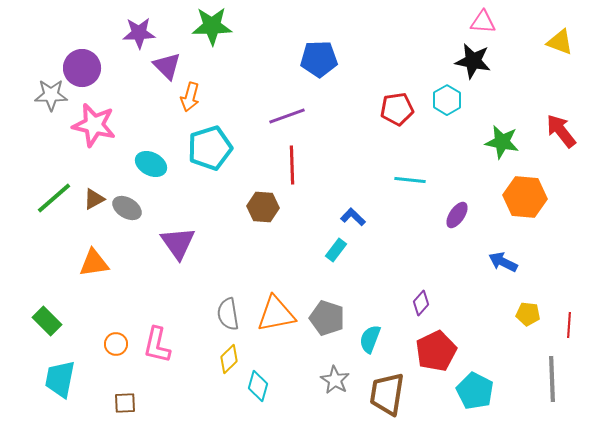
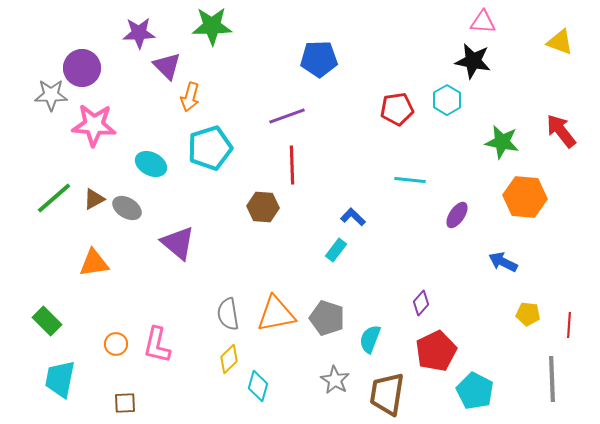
pink star at (94, 125): rotated 9 degrees counterclockwise
purple triangle at (178, 243): rotated 15 degrees counterclockwise
